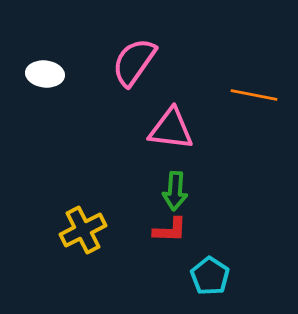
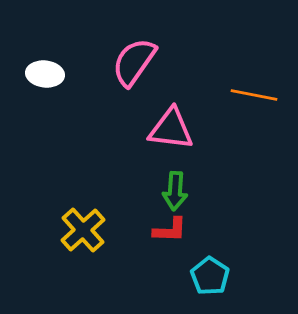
yellow cross: rotated 15 degrees counterclockwise
